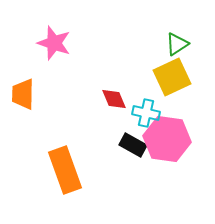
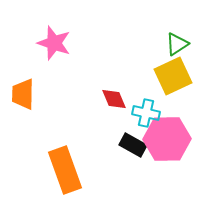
yellow square: moved 1 px right, 1 px up
pink hexagon: rotated 9 degrees counterclockwise
